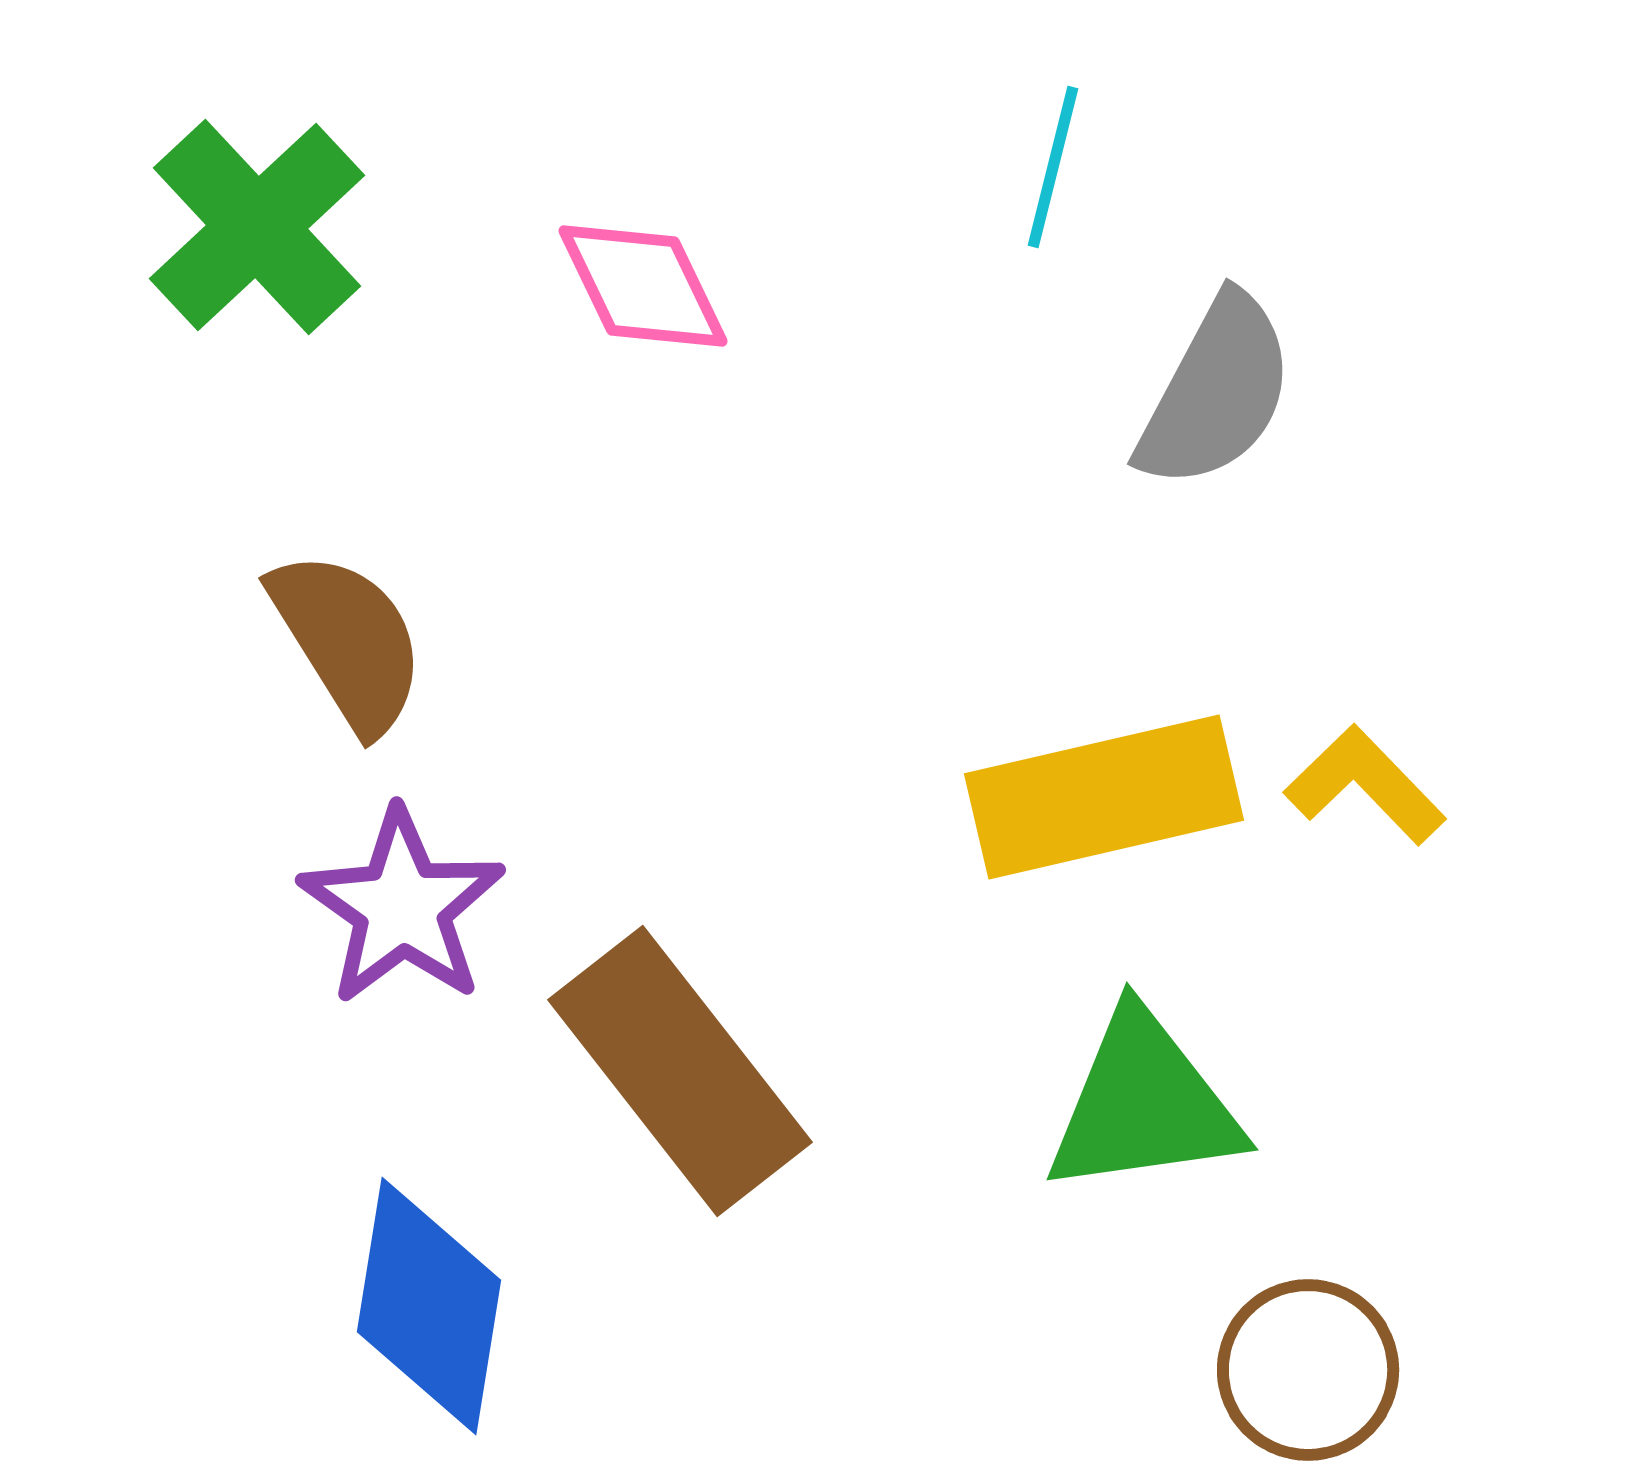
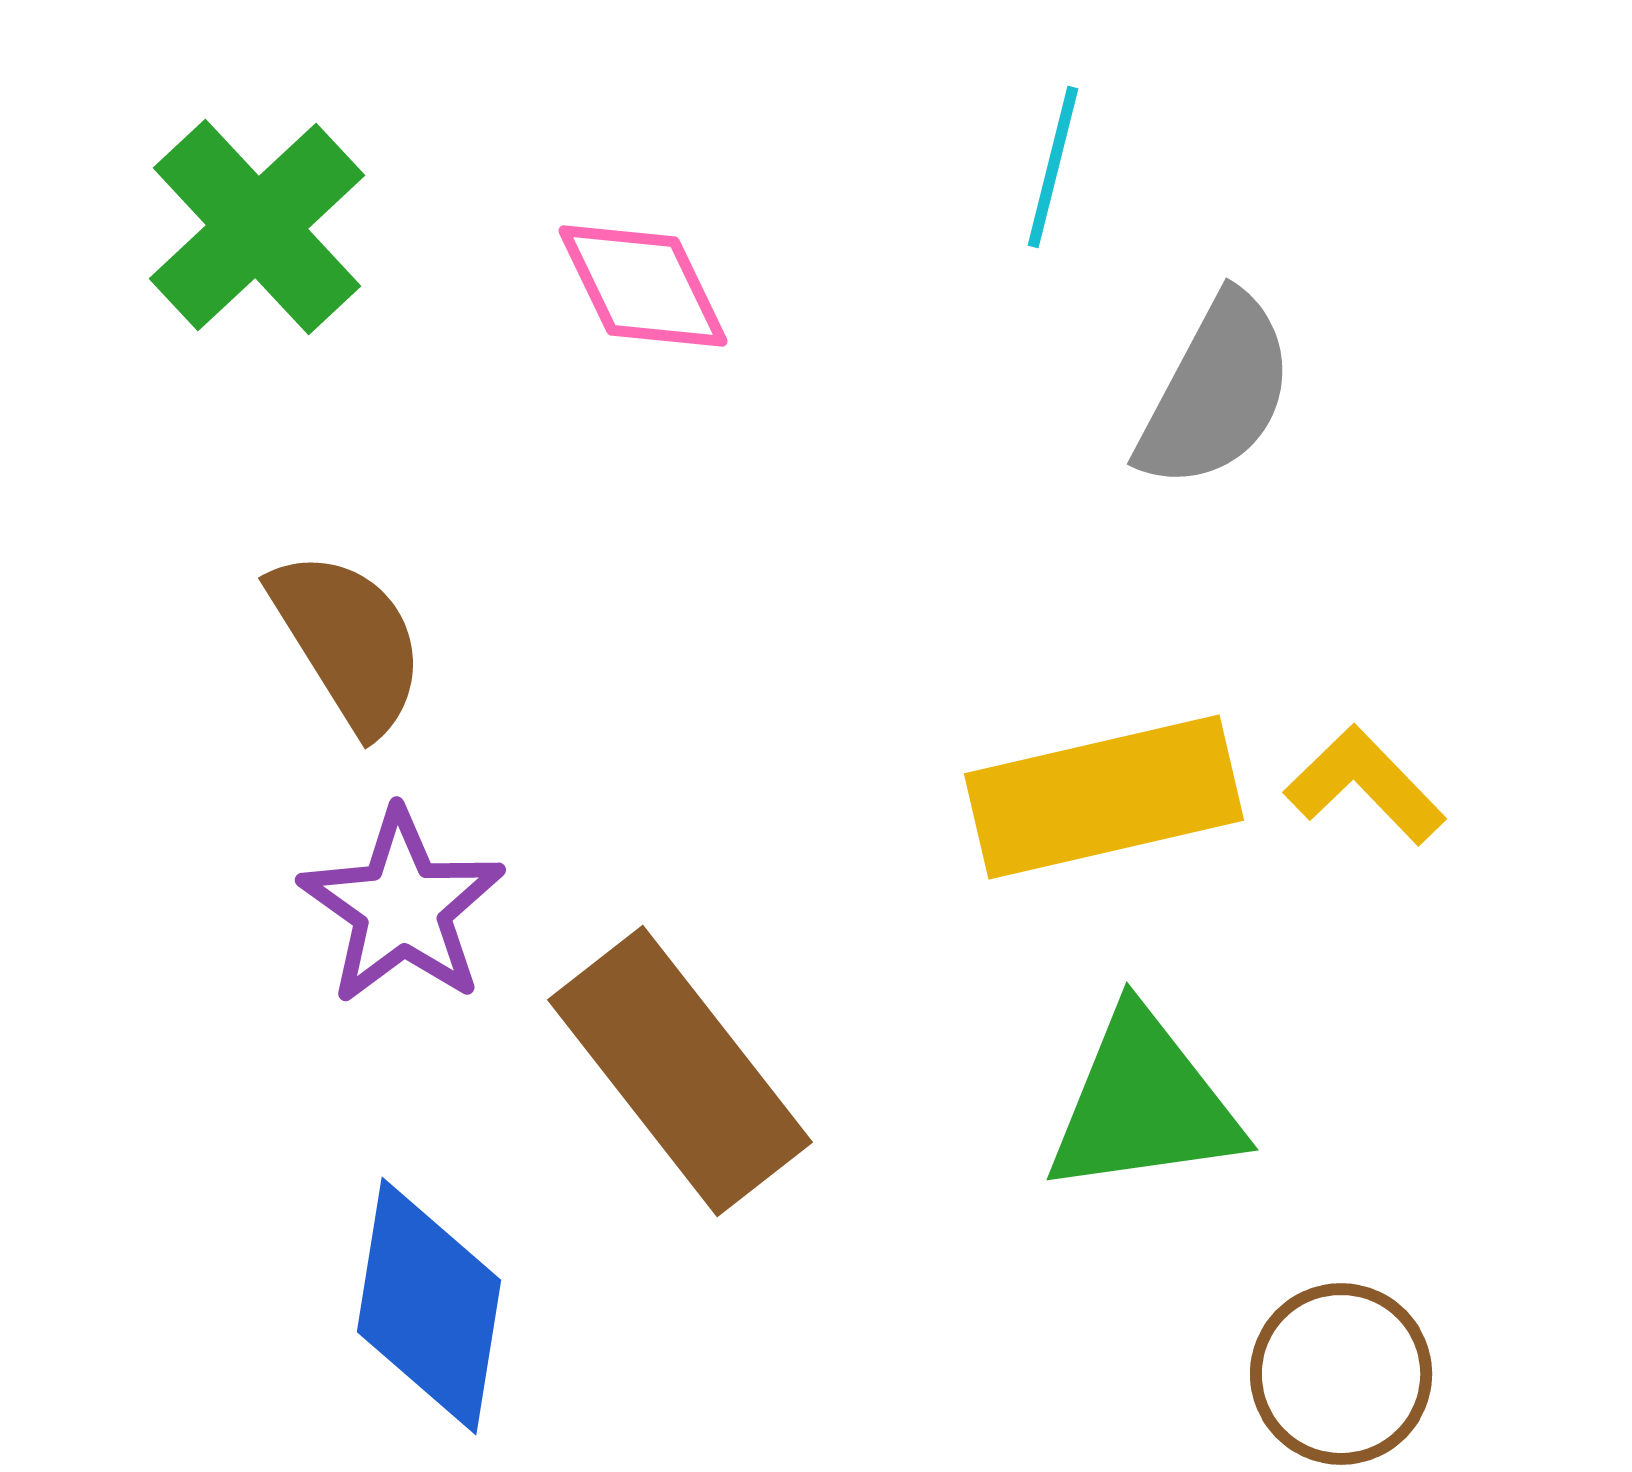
brown circle: moved 33 px right, 4 px down
